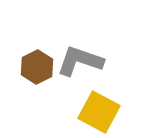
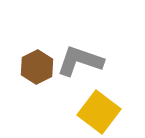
yellow square: rotated 9 degrees clockwise
